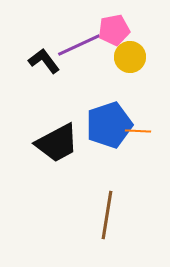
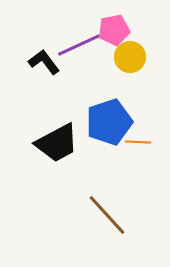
black L-shape: moved 1 px down
blue pentagon: moved 3 px up
orange line: moved 11 px down
brown line: rotated 51 degrees counterclockwise
